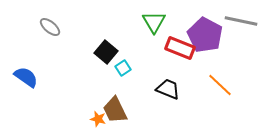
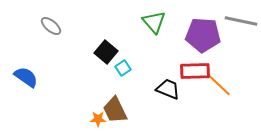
green triangle: rotated 10 degrees counterclockwise
gray ellipse: moved 1 px right, 1 px up
purple pentagon: moved 2 px left; rotated 24 degrees counterclockwise
red rectangle: moved 15 px right, 23 px down; rotated 24 degrees counterclockwise
orange line: moved 1 px left
orange star: rotated 14 degrees counterclockwise
